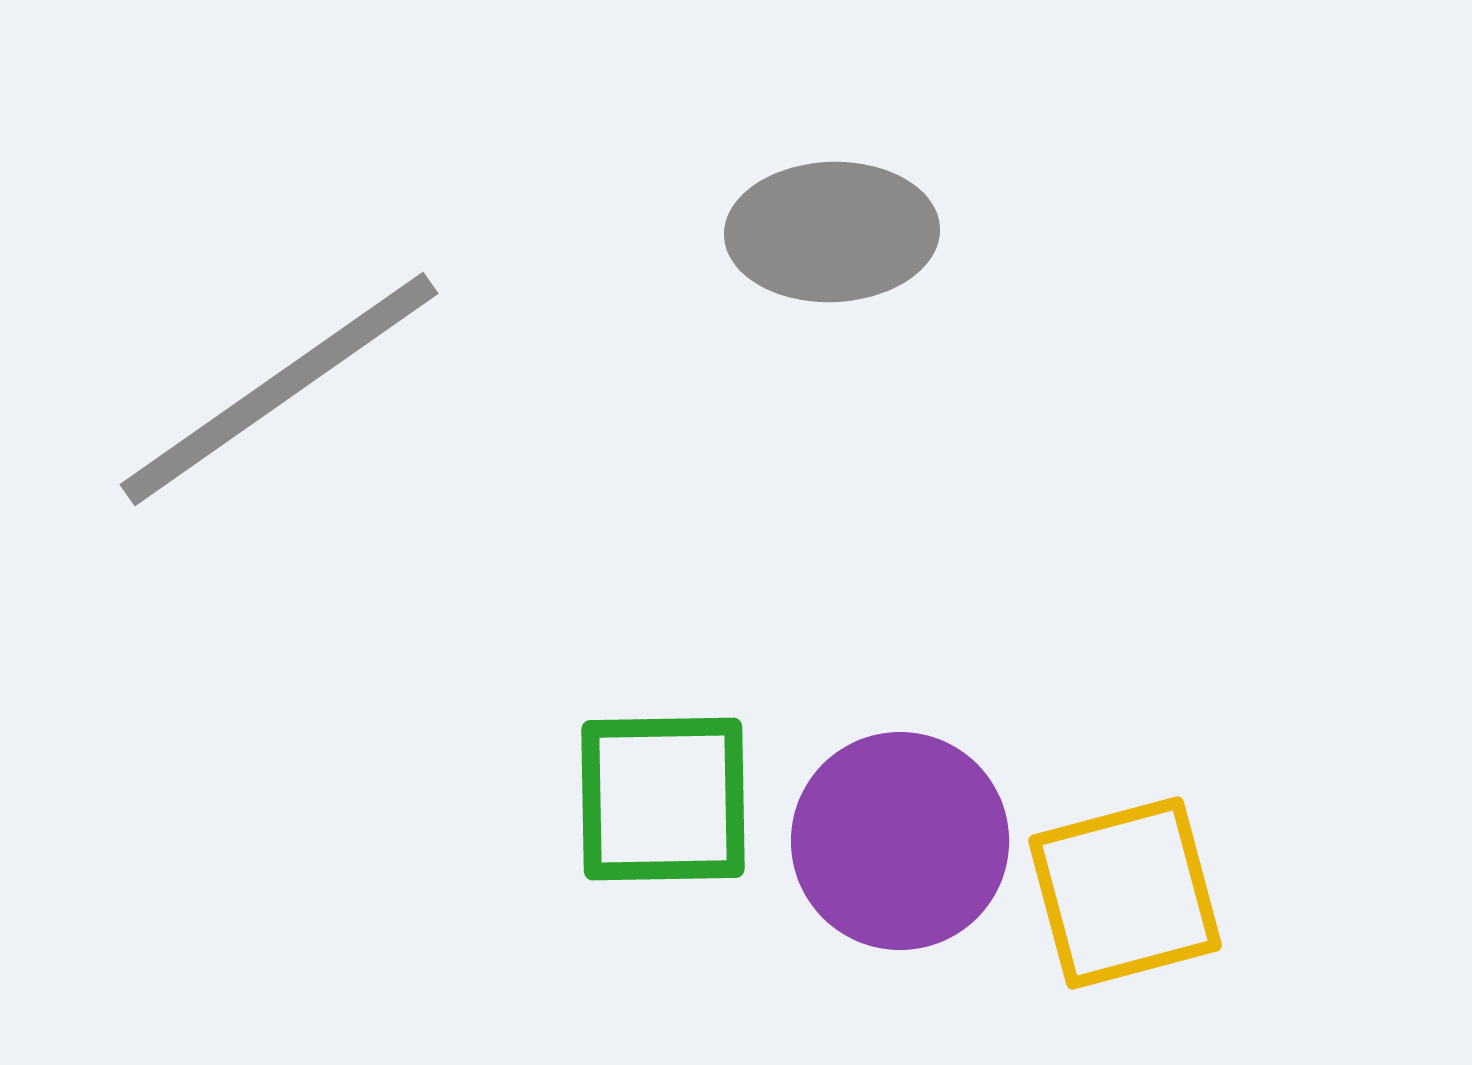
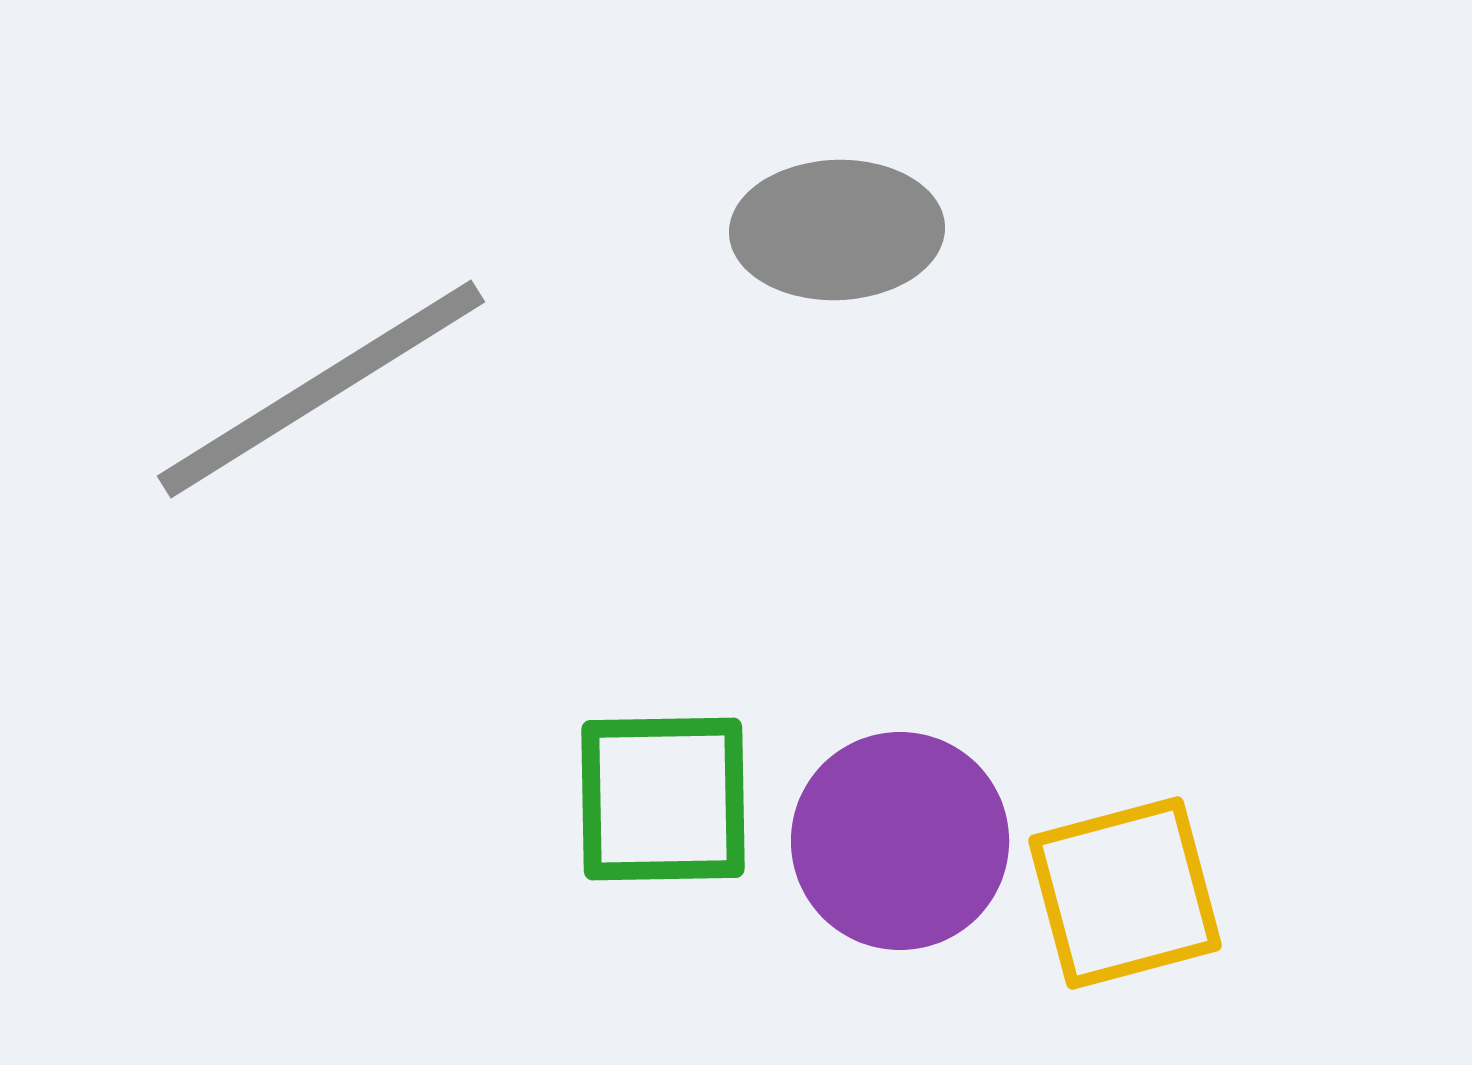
gray ellipse: moved 5 px right, 2 px up
gray line: moved 42 px right; rotated 3 degrees clockwise
